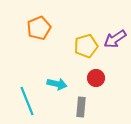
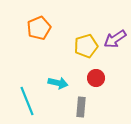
cyan arrow: moved 1 px right, 1 px up
